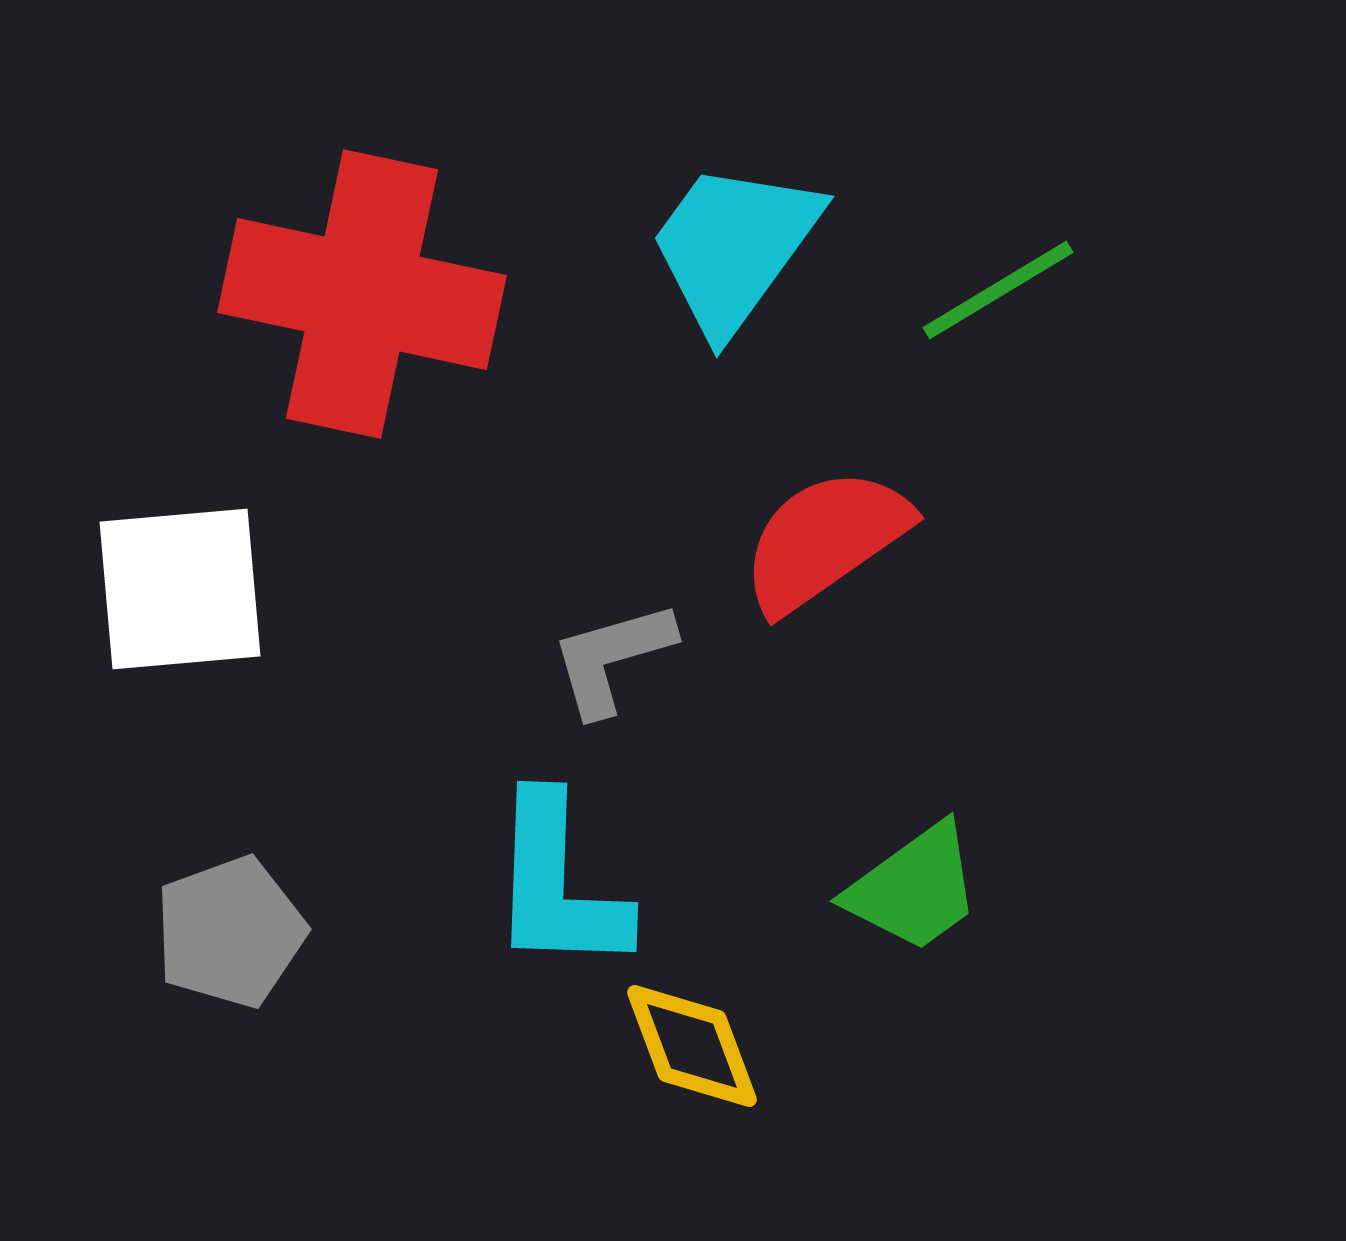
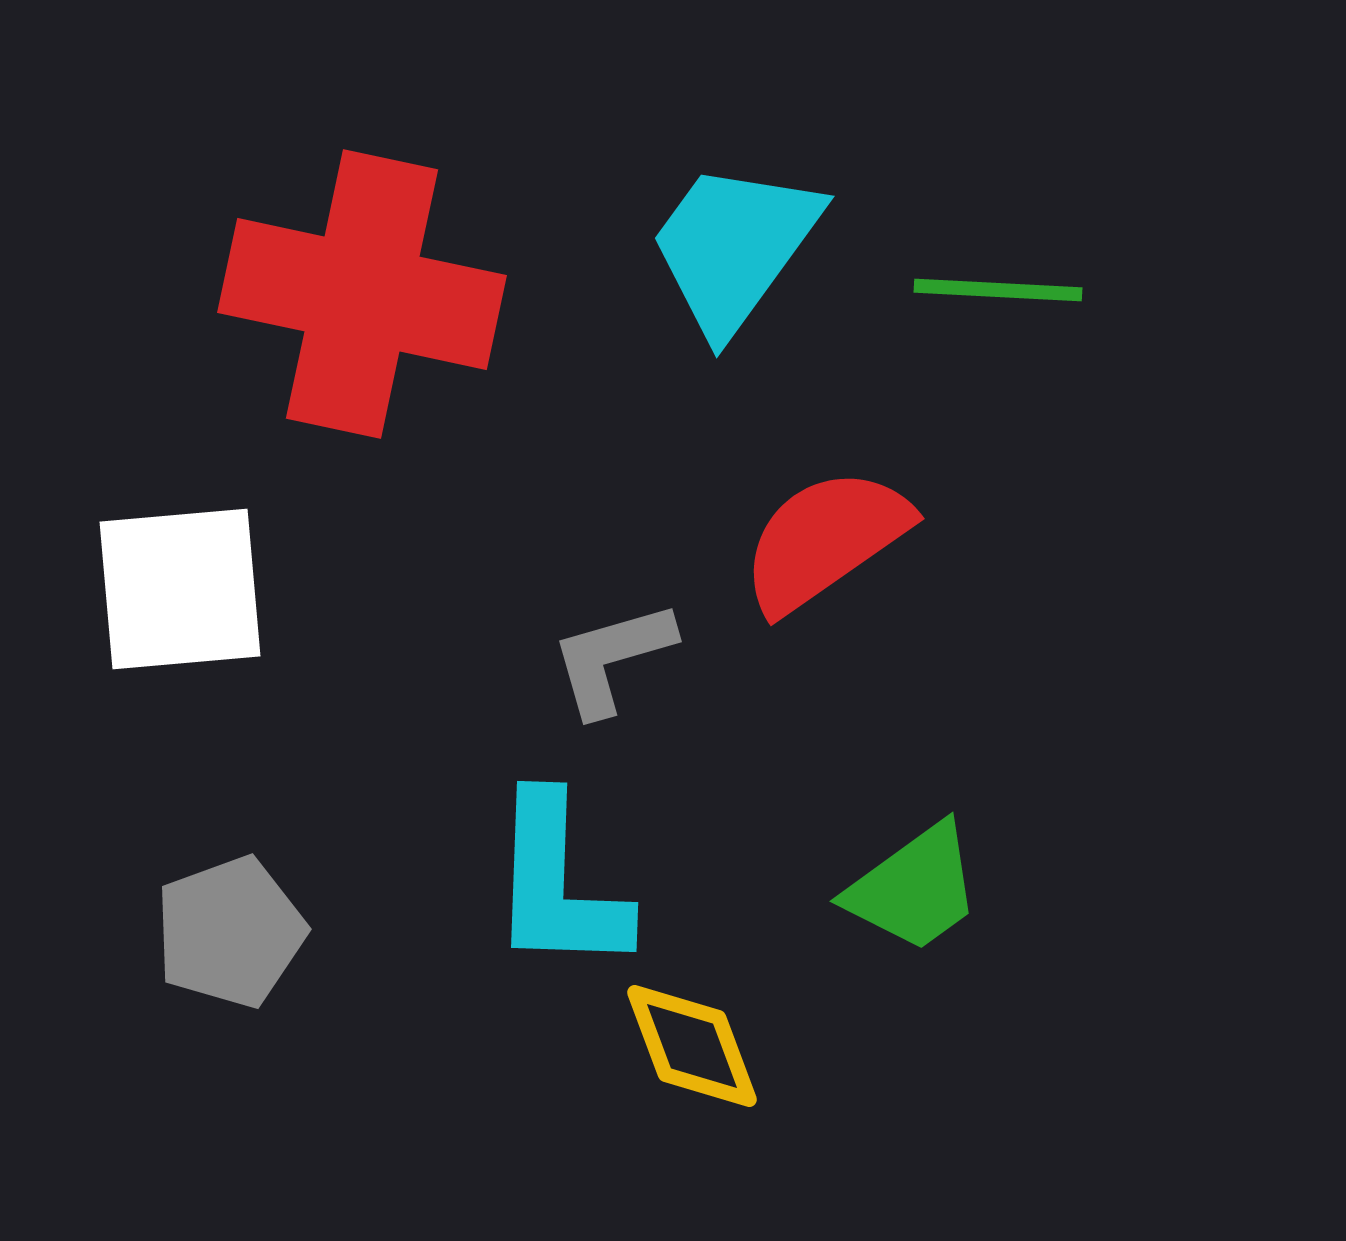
green line: rotated 34 degrees clockwise
